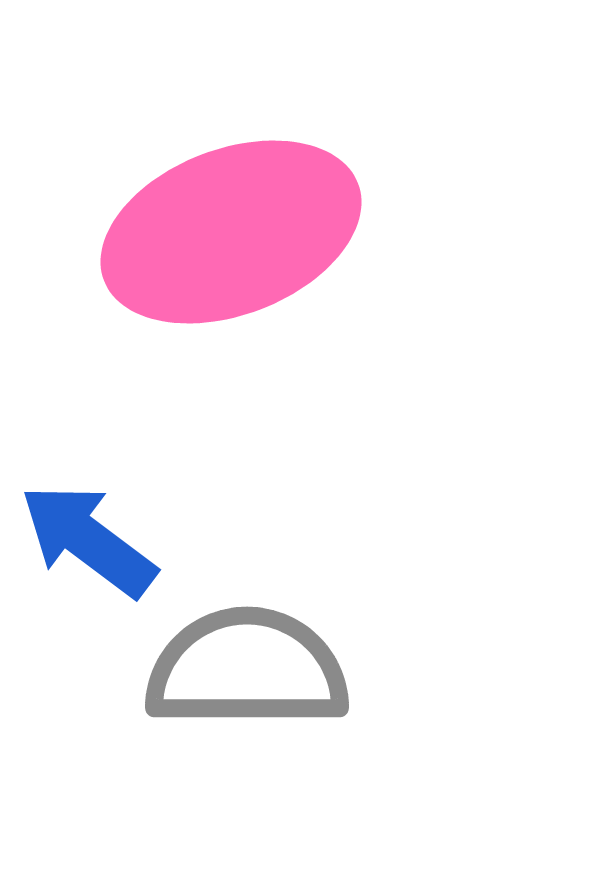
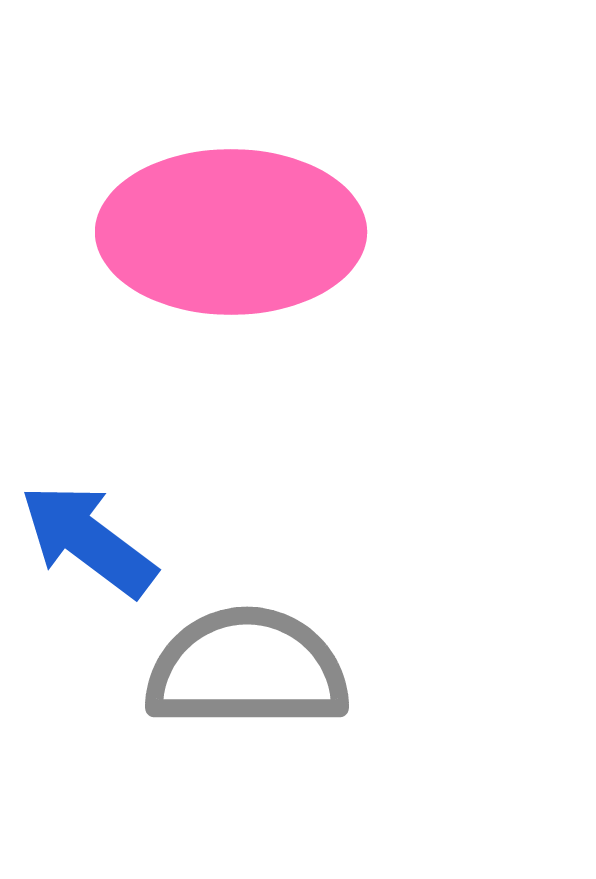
pink ellipse: rotated 21 degrees clockwise
